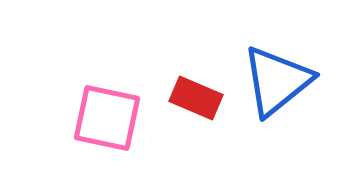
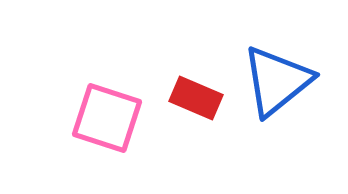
pink square: rotated 6 degrees clockwise
